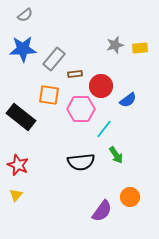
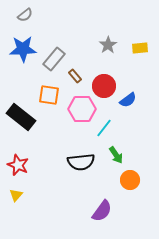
gray star: moved 7 px left; rotated 18 degrees counterclockwise
brown rectangle: moved 2 px down; rotated 56 degrees clockwise
red circle: moved 3 px right
pink hexagon: moved 1 px right
cyan line: moved 1 px up
orange circle: moved 17 px up
